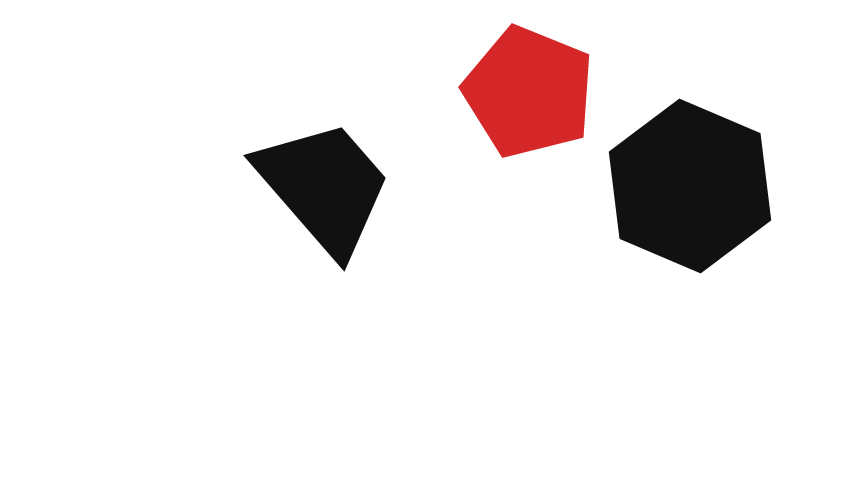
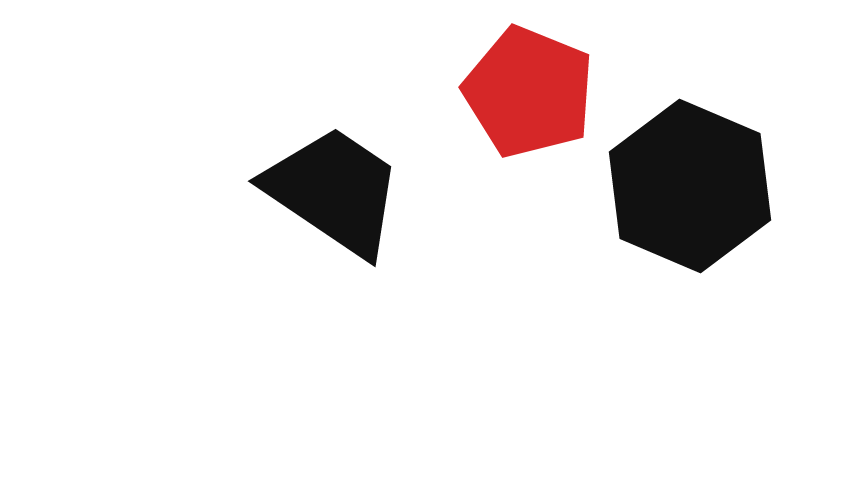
black trapezoid: moved 10 px right, 4 px down; rotated 15 degrees counterclockwise
